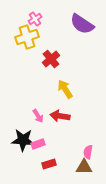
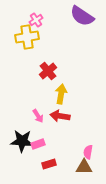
pink cross: moved 1 px right, 1 px down
purple semicircle: moved 8 px up
yellow cross: rotated 10 degrees clockwise
red cross: moved 3 px left, 12 px down
yellow arrow: moved 4 px left, 5 px down; rotated 42 degrees clockwise
black star: moved 1 px left, 1 px down
